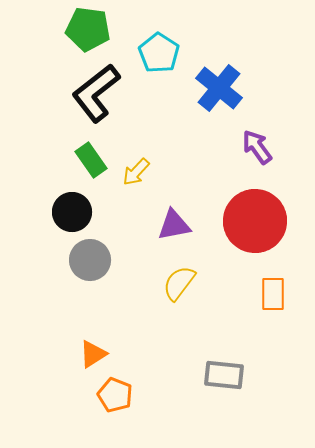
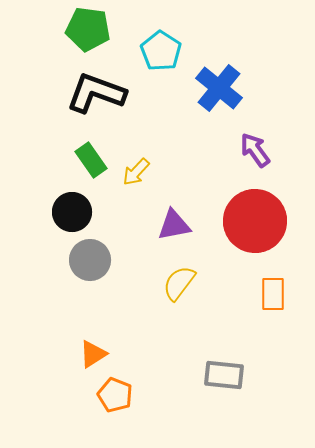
cyan pentagon: moved 2 px right, 2 px up
black L-shape: rotated 58 degrees clockwise
purple arrow: moved 2 px left, 3 px down
